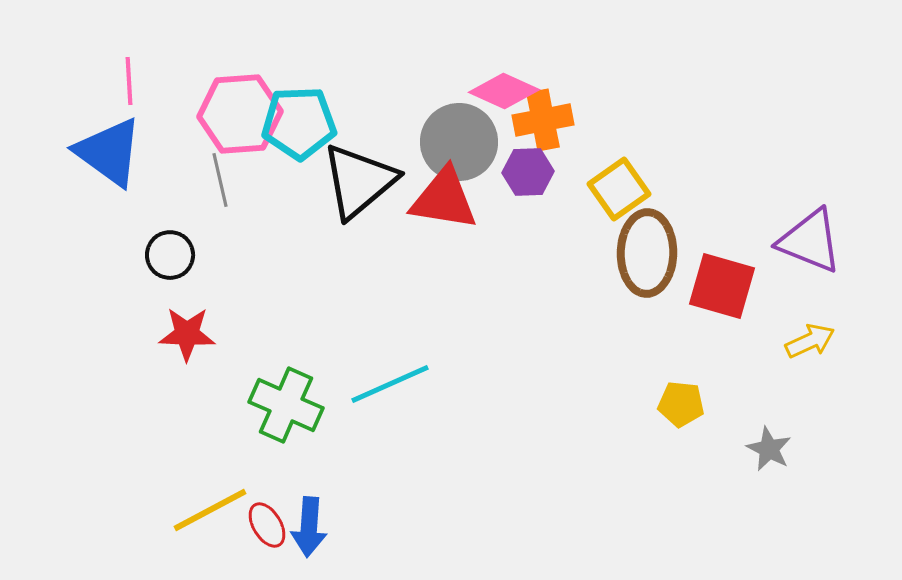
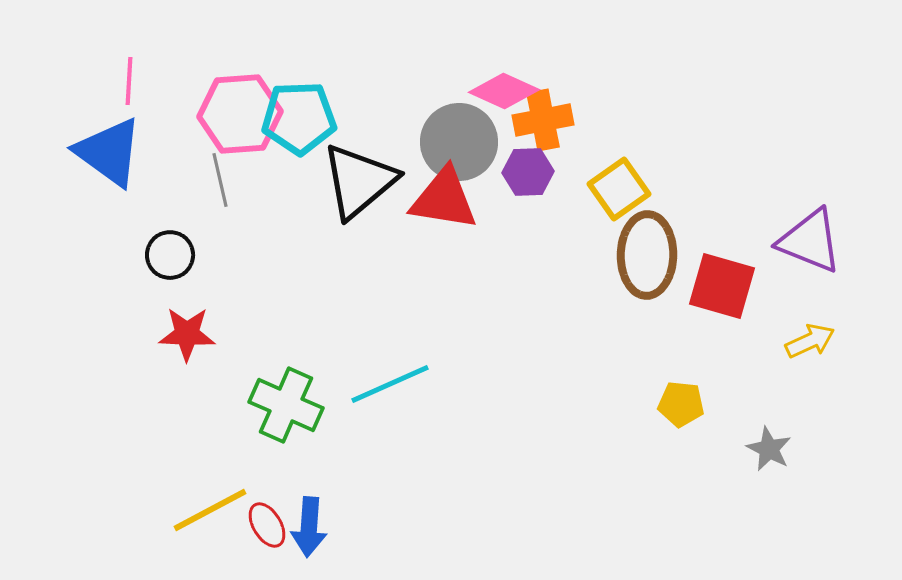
pink line: rotated 6 degrees clockwise
cyan pentagon: moved 5 px up
brown ellipse: moved 2 px down
